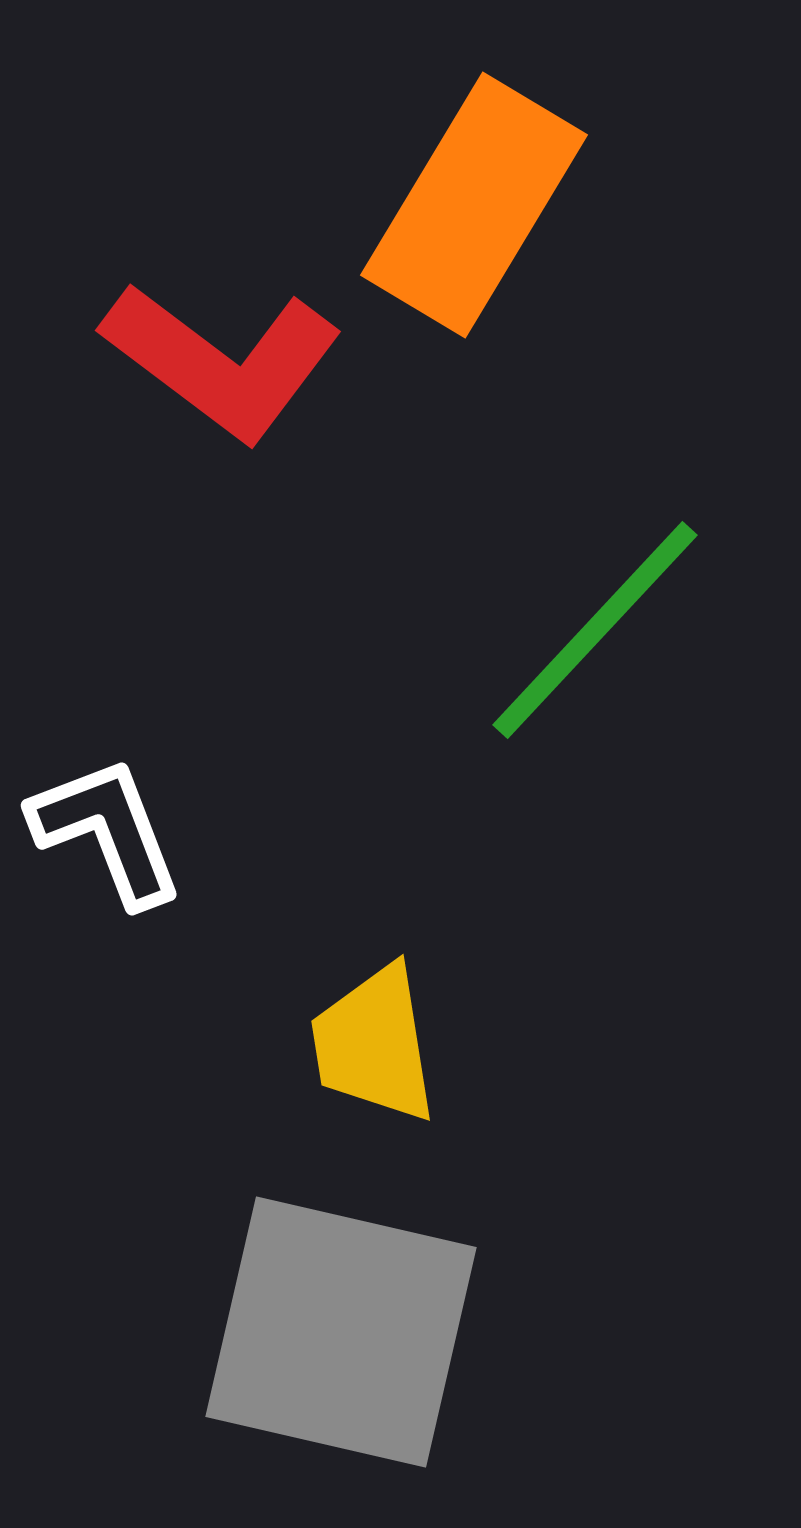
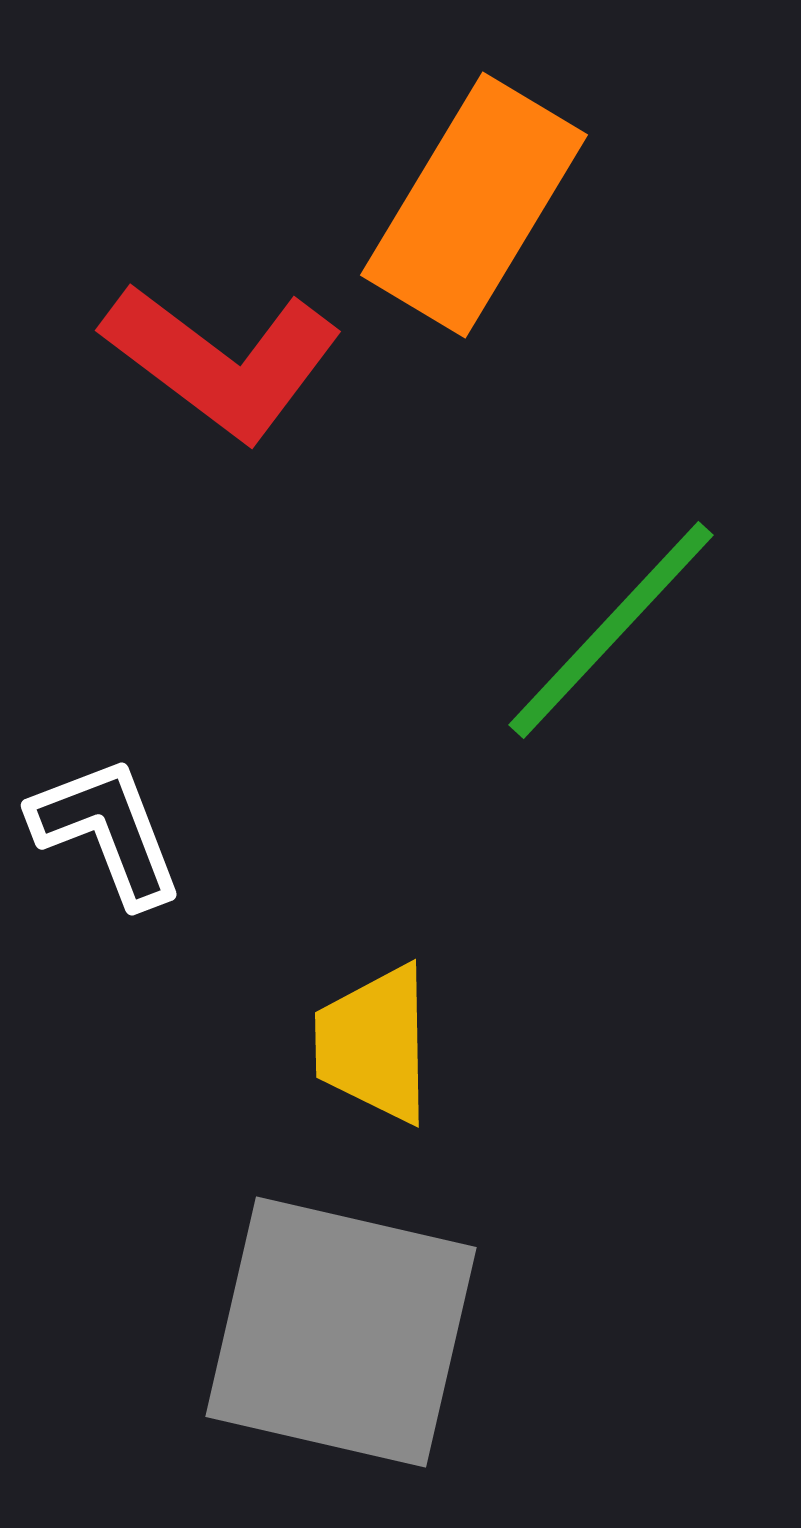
green line: moved 16 px right
yellow trapezoid: rotated 8 degrees clockwise
